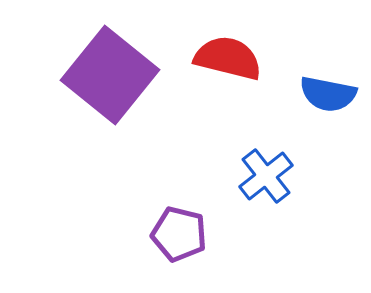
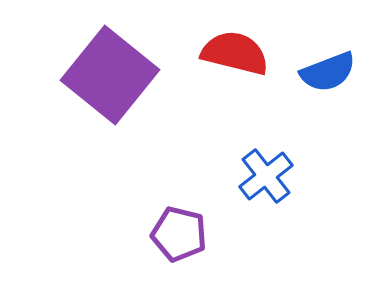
red semicircle: moved 7 px right, 5 px up
blue semicircle: moved 22 px up; rotated 32 degrees counterclockwise
